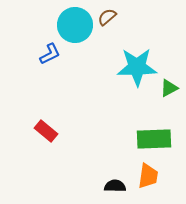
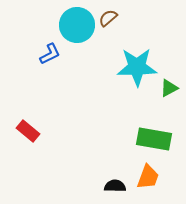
brown semicircle: moved 1 px right, 1 px down
cyan circle: moved 2 px right
red rectangle: moved 18 px left
green rectangle: rotated 12 degrees clockwise
orange trapezoid: moved 1 px down; rotated 12 degrees clockwise
